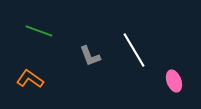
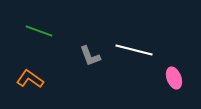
white line: rotated 45 degrees counterclockwise
pink ellipse: moved 3 px up
